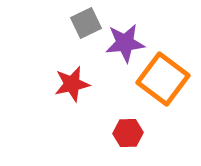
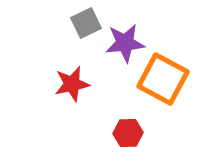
orange square: rotated 9 degrees counterclockwise
